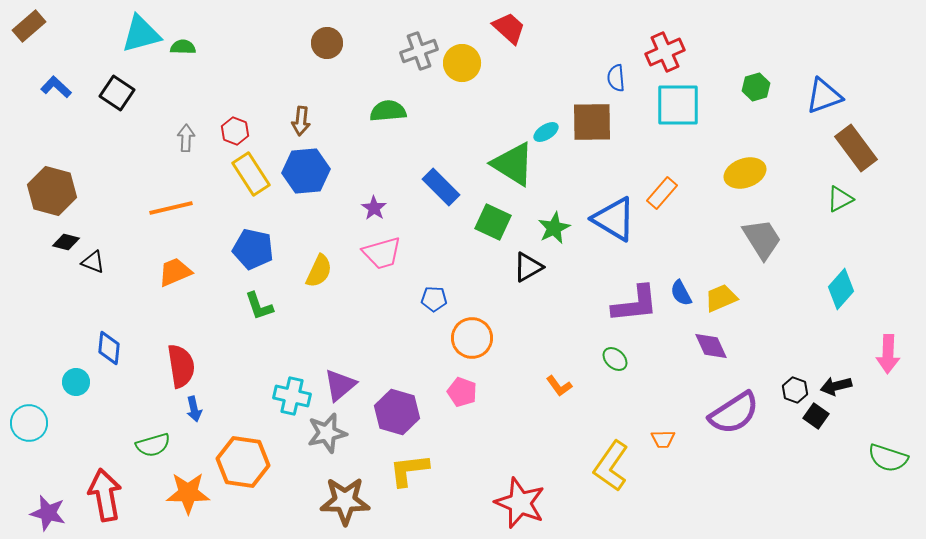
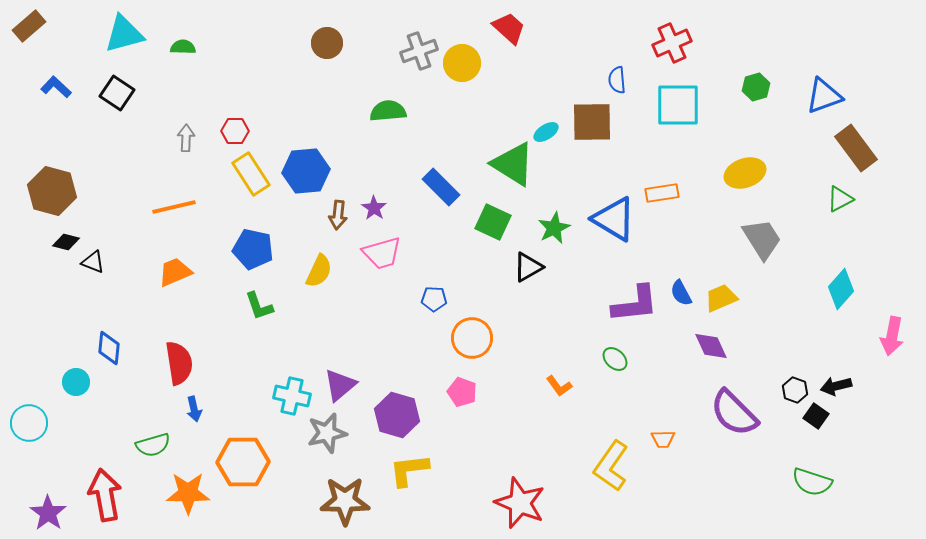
cyan triangle at (141, 34): moved 17 px left
red cross at (665, 52): moved 7 px right, 9 px up
blue semicircle at (616, 78): moved 1 px right, 2 px down
brown arrow at (301, 121): moved 37 px right, 94 px down
red hexagon at (235, 131): rotated 20 degrees counterclockwise
orange rectangle at (662, 193): rotated 40 degrees clockwise
orange line at (171, 208): moved 3 px right, 1 px up
pink arrow at (888, 354): moved 4 px right, 18 px up; rotated 9 degrees clockwise
red semicircle at (181, 366): moved 2 px left, 3 px up
purple hexagon at (397, 412): moved 3 px down
purple semicircle at (734, 413): rotated 78 degrees clockwise
green semicircle at (888, 458): moved 76 px left, 24 px down
orange hexagon at (243, 462): rotated 9 degrees counterclockwise
purple star at (48, 513): rotated 21 degrees clockwise
